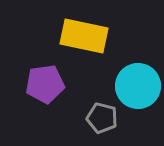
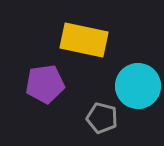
yellow rectangle: moved 4 px down
